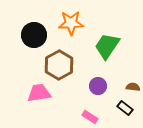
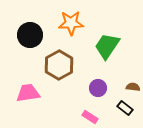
black circle: moved 4 px left
purple circle: moved 2 px down
pink trapezoid: moved 11 px left
